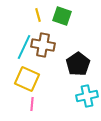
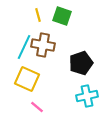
black pentagon: moved 3 px right, 1 px up; rotated 15 degrees clockwise
pink line: moved 5 px right, 3 px down; rotated 56 degrees counterclockwise
